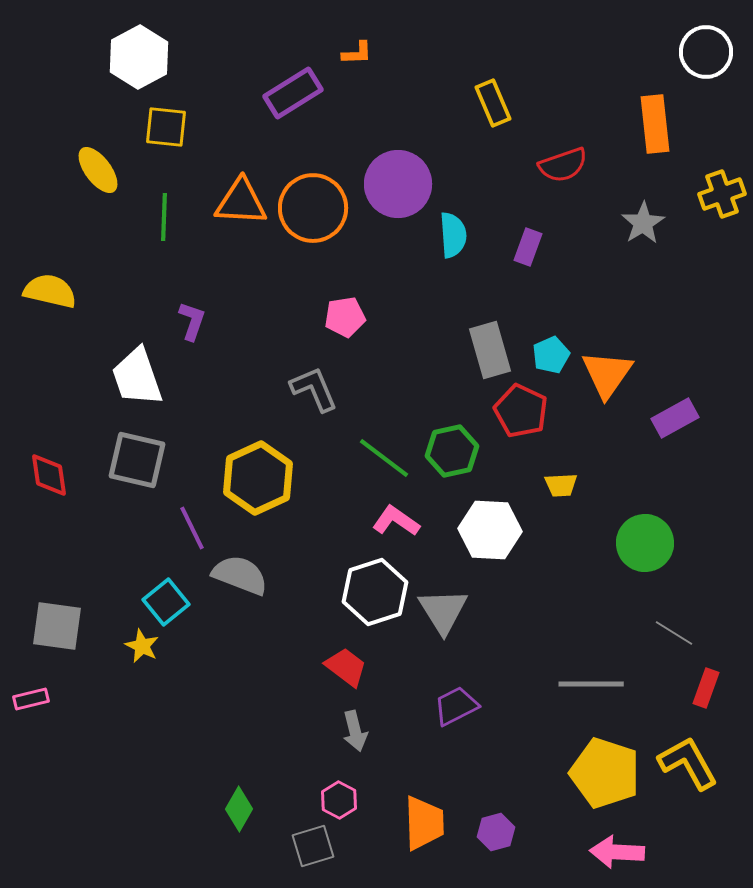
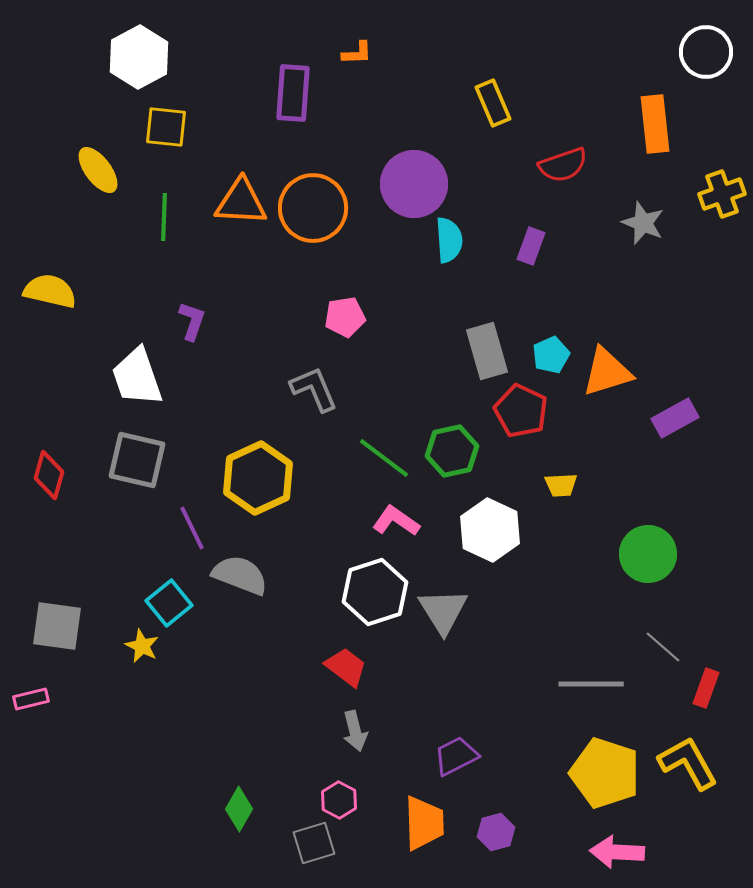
purple rectangle at (293, 93): rotated 54 degrees counterclockwise
purple circle at (398, 184): moved 16 px right
gray star at (643, 223): rotated 18 degrees counterclockwise
cyan semicircle at (453, 235): moved 4 px left, 5 px down
purple rectangle at (528, 247): moved 3 px right, 1 px up
gray rectangle at (490, 350): moved 3 px left, 1 px down
orange triangle at (607, 374): moved 2 px up; rotated 38 degrees clockwise
red diamond at (49, 475): rotated 24 degrees clockwise
white hexagon at (490, 530): rotated 22 degrees clockwise
green circle at (645, 543): moved 3 px right, 11 px down
cyan square at (166, 602): moved 3 px right, 1 px down
gray line at (674, 633): moved 11 px left, 14 px down; rotated 9 degrees clockwise
purple trapezoid at (456, 706): moved 50 px down
gray square at (313, 846): moved 1 px right, 3 px up
